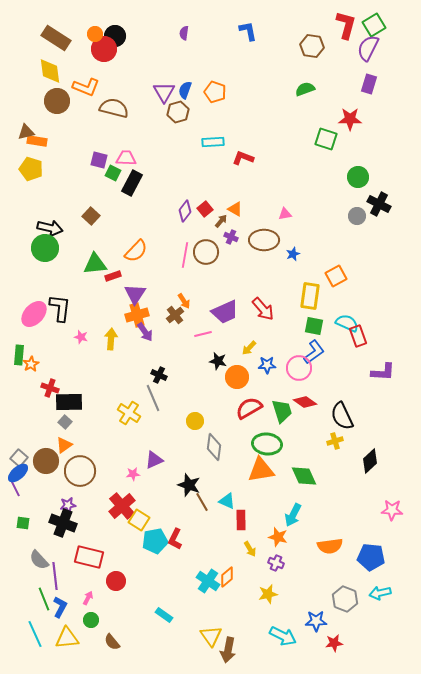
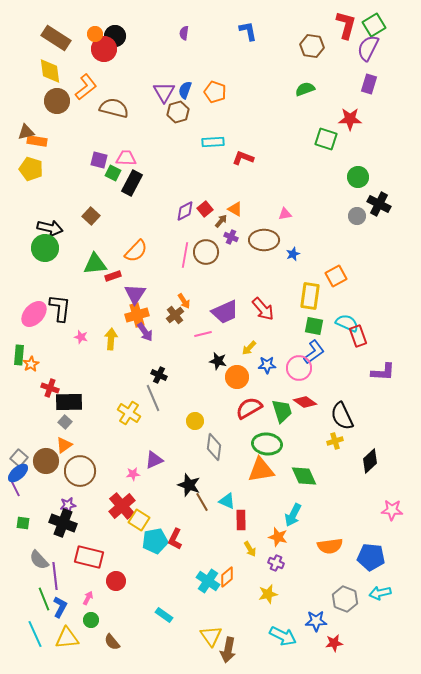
orange L-shape at (86, 87): rotated 60 degrees counterclockwise
purple diamond at (185, 211): rotated 25 degrees clockwise
